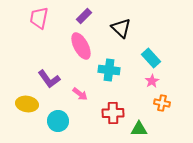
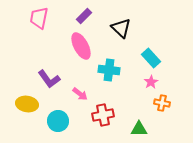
pink star: moved 1 px left, 1 px down
red cross: moved 10 px left, 2 px down; rotated 10 degrees counterclockwise
